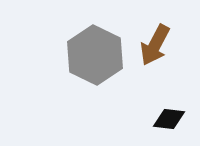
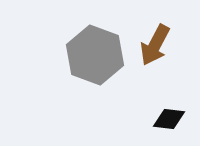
gray hexagon: rotated 6 degrees counterclockwise
